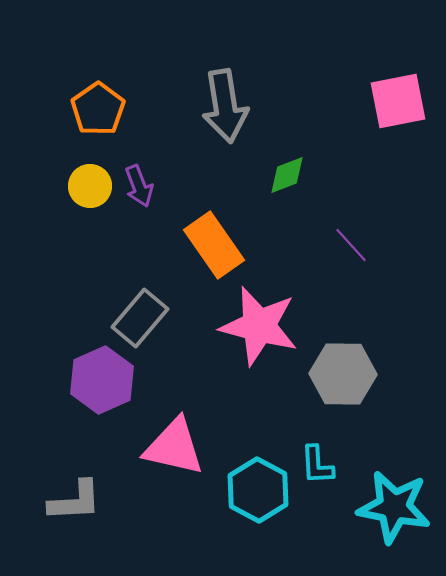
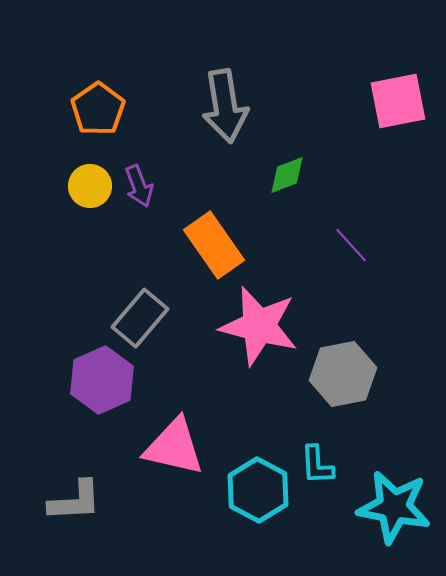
gray hexagon: rotated 12 degrees counterclockwise
